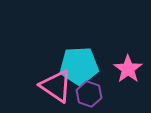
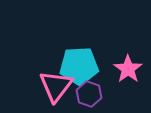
pink triangle: rotated 33 degrees clockwise
